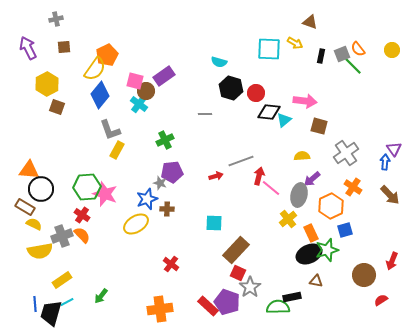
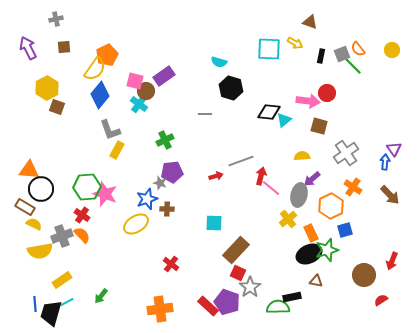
yellow hexagon at (47, 84): moved 4 px down
red circle at (256, 93): moved 71 px right
pink arrow at (305, 101): moved 3 px right
red arrow at (259, 176): moved 2 px right
